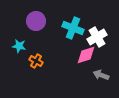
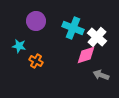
white cross: rotated 18 degrees counterclockwise
